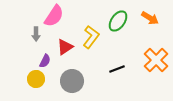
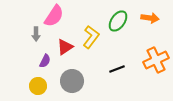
orange arrow: rotated 24 degrees counterclockwise
orange cross: rotated 20 degrees clockwise
yellow circle: moved 2 px right, 7 px down
